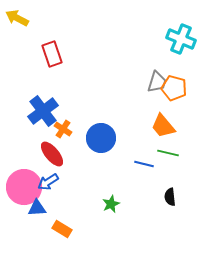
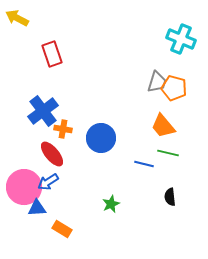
orange cross: rotated 24 degrees counterclockwise
